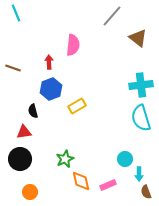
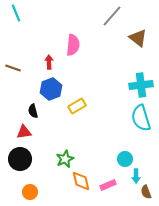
cyan arrow: moved 3 px left, 2 px down
